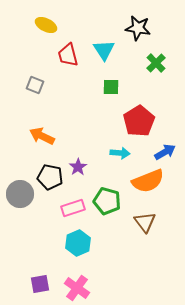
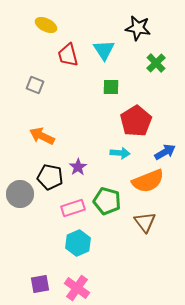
red pentagon: moved 3 px left
